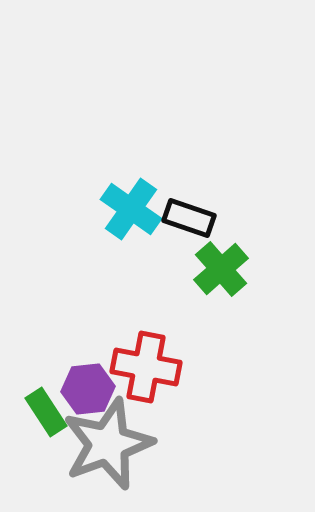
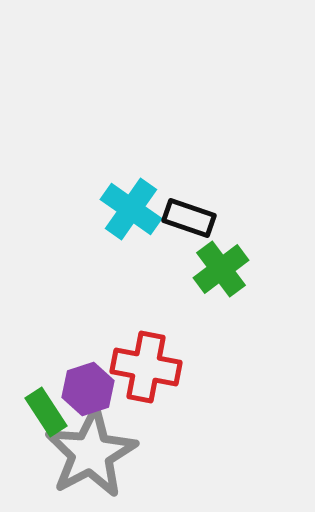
green cross: rotated 4 degrees clockwise
purple hexagon: rotated 12 degrees counterclockwise
gray star: moved 17 px left, 9 px down; rotated 8 degrees counterclockwise
